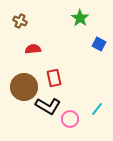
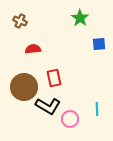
blue square: rotated 32 degrees counterclockwise
cyan line: rotated 40 degrees counterclockwise
